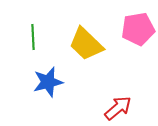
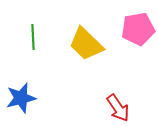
blue star: moved 27 px left, 16 px down
red arrow: rotated 96 degrees clockwise
